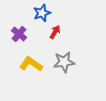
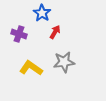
blue star: rotated 18 degrees counterclockwise
purple cross: rotated 21 degrees counterclockwise
yellow L-shape: moved 4 px down
